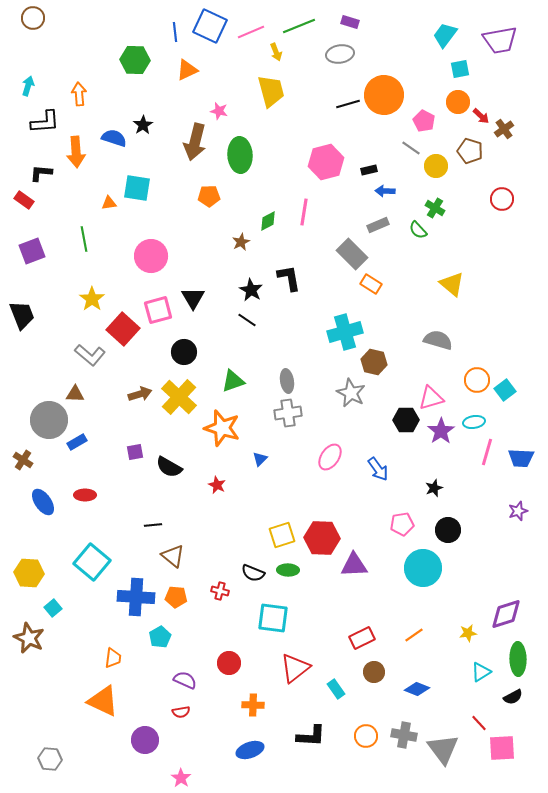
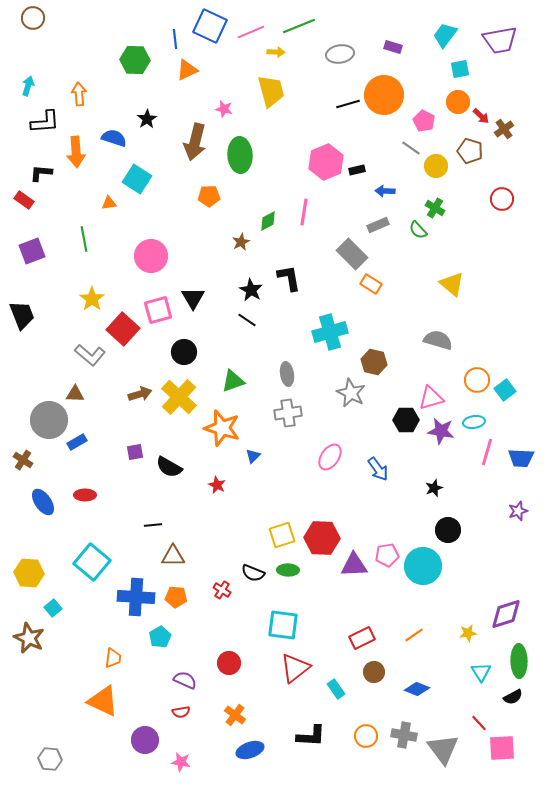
purple rectangle at (350, 22): moved 43 px right, 25 px down
blue line at (175, 32): moved 7 px down
yellow arrow at (276, 52): rotated 66 degrees counterclockwise
pink star at (219, 111): moved 5 px right, 2 px up
black star at (143, 125): moved 4 px right, 6 px up
pink hexagon at (326, 162): rotated 8 degrees counterclockwise
black rectangle at (369, 170): moved 12 px left
cyan square at (137, 188): moved 9 px up; rotated 24 degrees clockwise
cyan cross at (345, 332): moved 15 px left
gray ellipse at (287, 381): moved 7 px up
purple star at (441, 431): rotated 28 degrees counterclockwise
blue triangle at (260, 459): moved 7 px left, 3 px up
pink pentagon at (402, 524): moved 15 px left, 31 px down
brown triangle at (173, 556): rotated 40 degrees counterclockwise
cyan circle at (423, 568): moved 2 px up
red cross at (220, 591): moved 2 px right, 1 px up; rotated 18 degrees clockwise
cyan square at (273, 618): moved 10 px right, 7 px down
green ellipse at (518, 659): moved 1 px right, 2 px down
cyan triangle at (481, 672): rotated 30 degrees counterclockwise
orange cross at (253, 705): moved 18 px left, 10 px down; rotated 35 degrees clockwise
pink star at (181, 778): moved 16 px up; rotated 24 degrees counterclockwise
